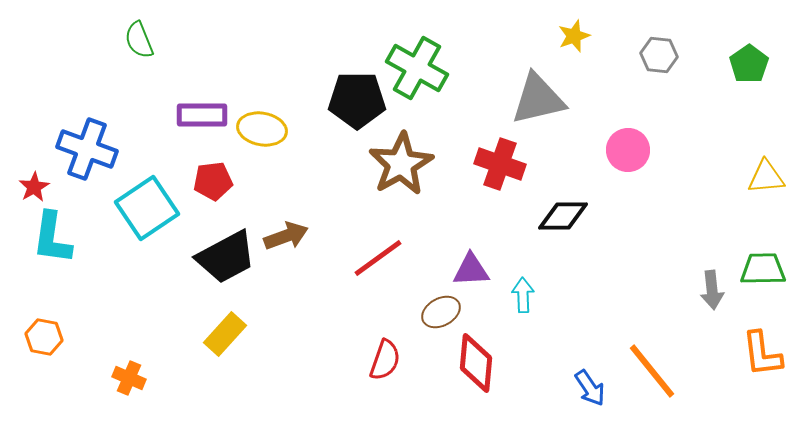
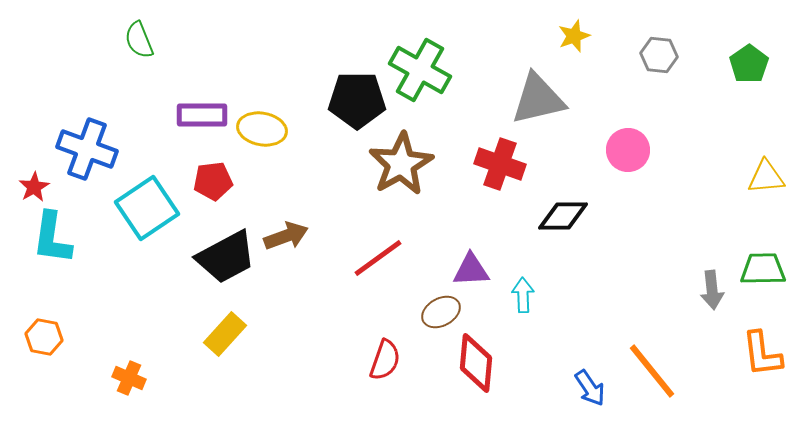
green cross: moved 3 px right, 2 px down
